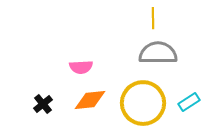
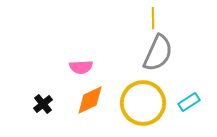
gray semicircle: rotated 114 degrees clockwise
orange diamond: rotated 20 degrees counterclockwise
